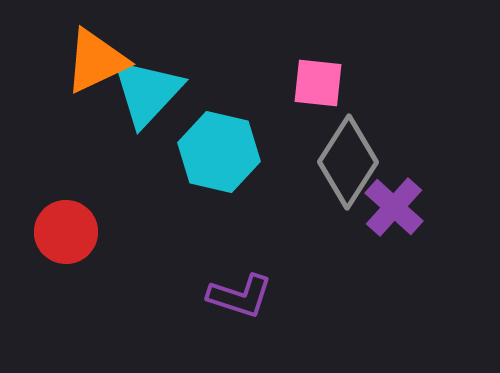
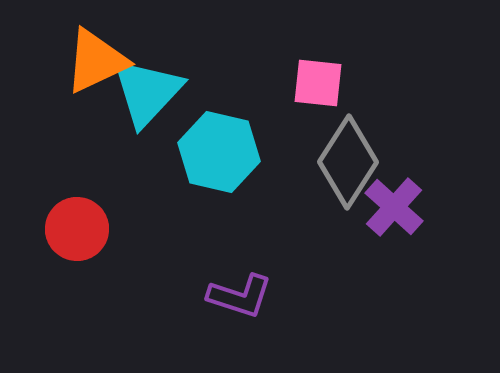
red circle: moved 11 px right, 3 px up
